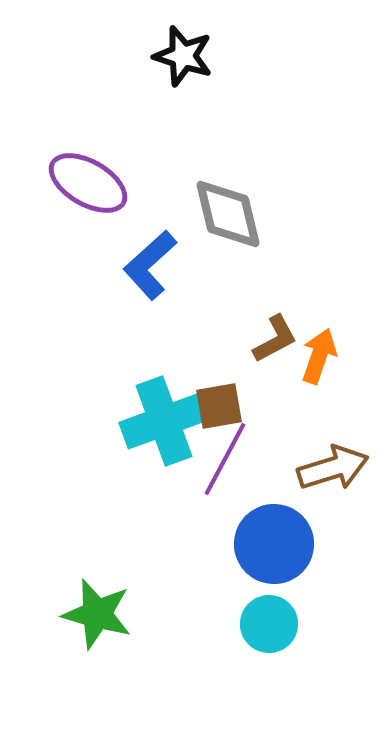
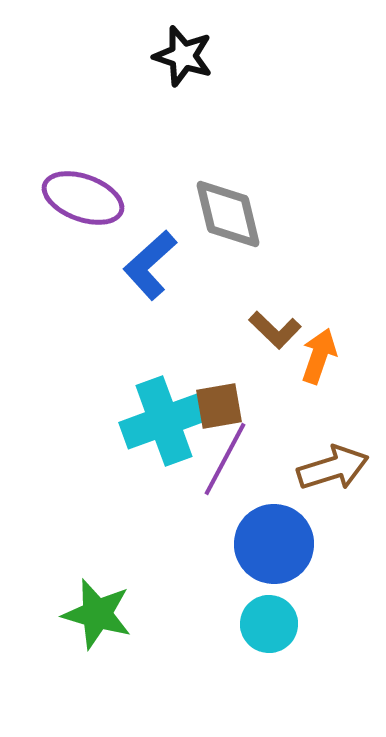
purple ellipse: moved 5 px left, 15 px down; rotated 10 degrees counterclockwise
brown L-shape: moved 9 px up; rotated 72 degrees clockwise
